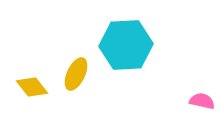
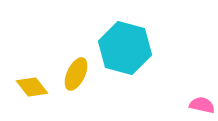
cyan hexagon: moved 1 px left, 3 px down; rotated 18 degrees clockwise
pink semicircle: moved 4 px down
